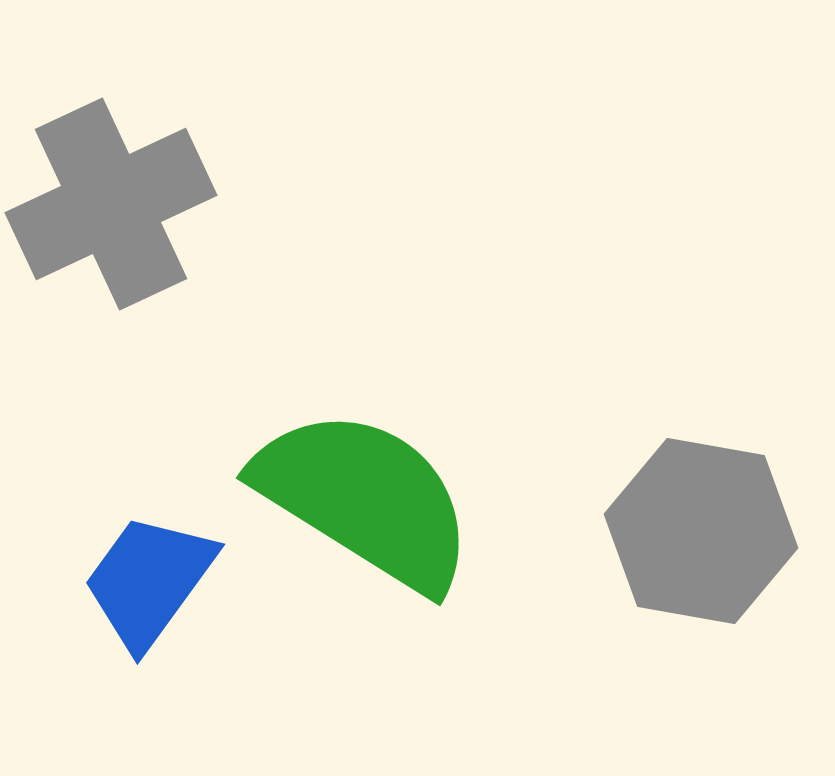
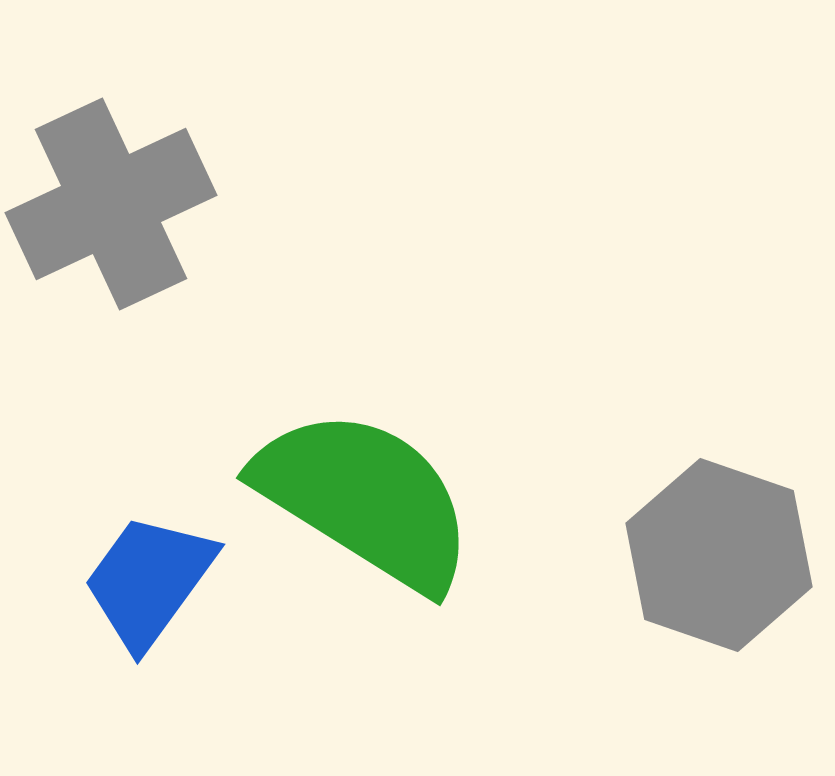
gray hexagon: moved 18 px right, 24 px down; rotated 9 degrees clockwise
